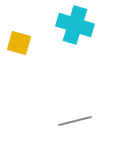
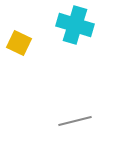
yellow square: rotated 10 degrees clockwise
